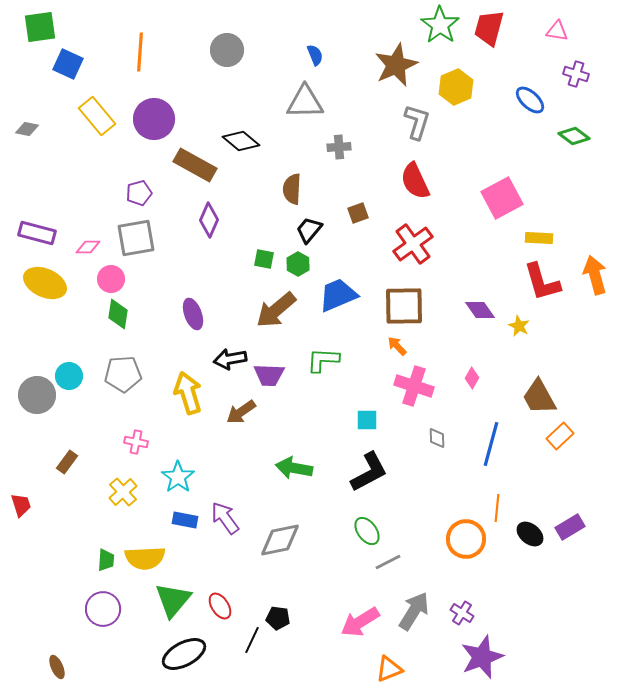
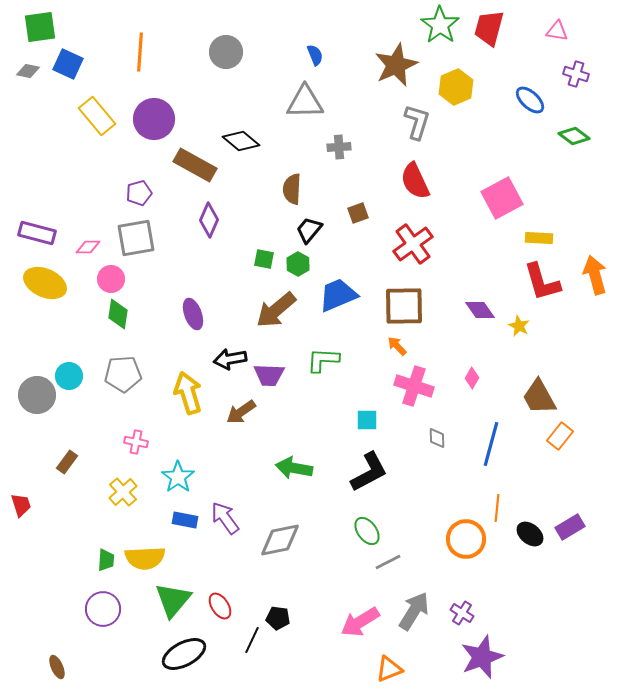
gray circle at (227, 50): moved 1 px left, 2 px down
gray diamond at (27, 129): moved 1 px right, 58 px up
orange rectangle at (560, 436): rotated 8 degrees counterclockwise
